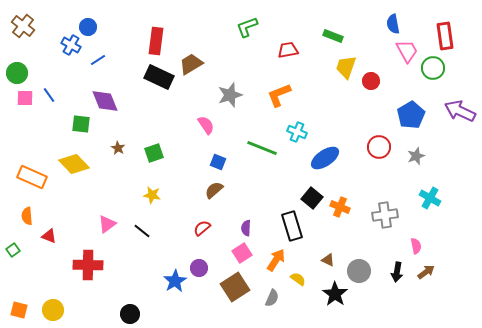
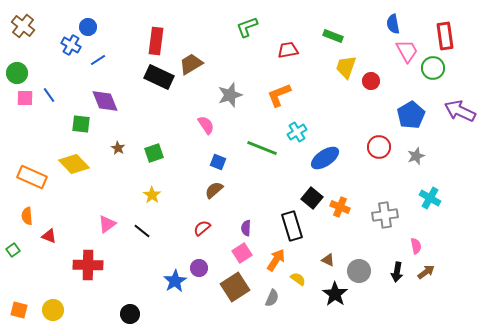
cyan cross at (297, 132): rotated 36 degrees clockwise
yellow star at (152, 195): rotated 24 degrees clockwise
